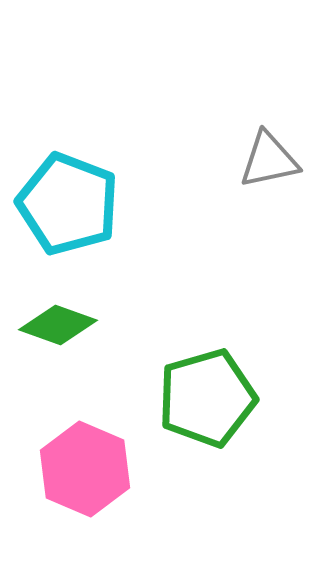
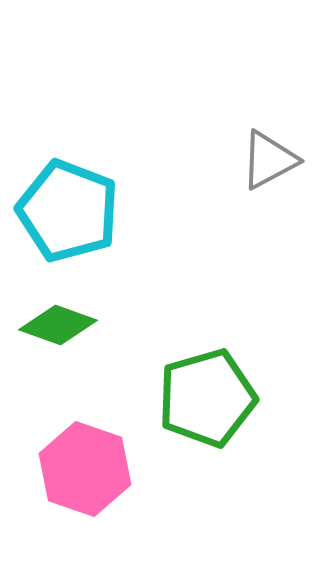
gray triangle: rotated 16 degrees counterclockwise
cyan pentagon: moved 7 px down
pink hexagon: rotated 4 degrees counterclockwise
